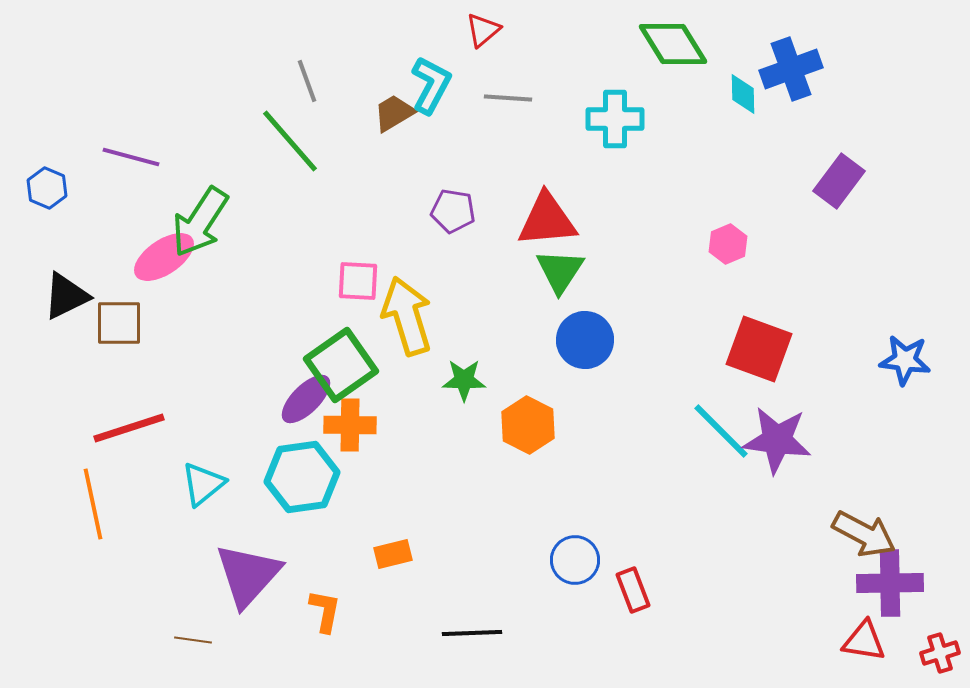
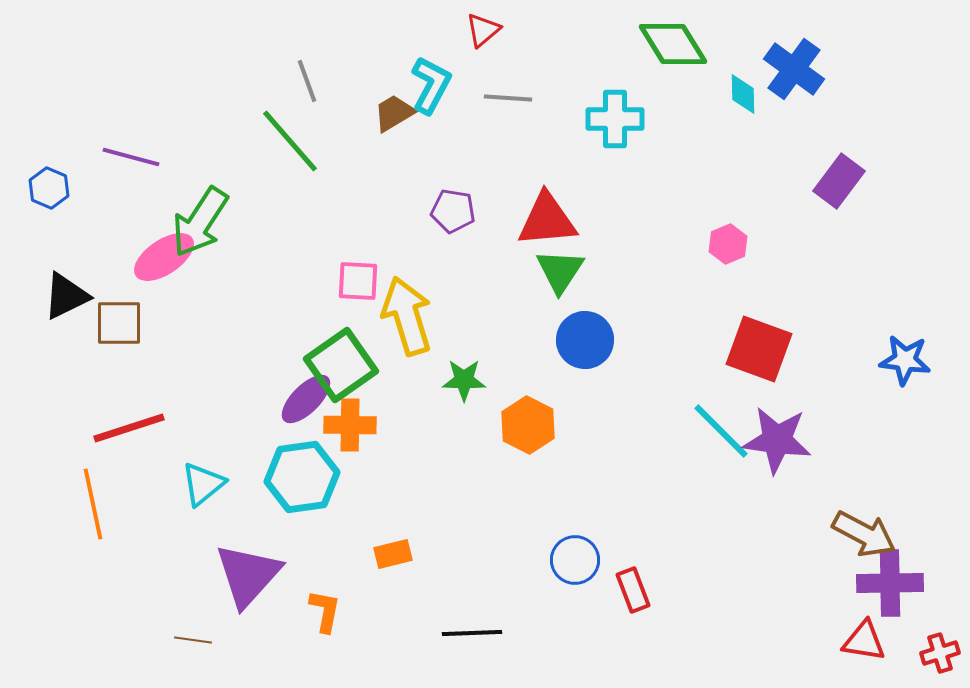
blue cross at (791, 69): moved 3 px right; rotated 34 degrees counterclockwise
blue hexagon at (47, 188): moved 2 px right
